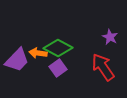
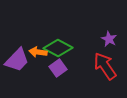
purple star: moved 1 px left, 2 px down
orange arrow: moved 1 px up
red arrow: moved 2 px right, 1 px up
